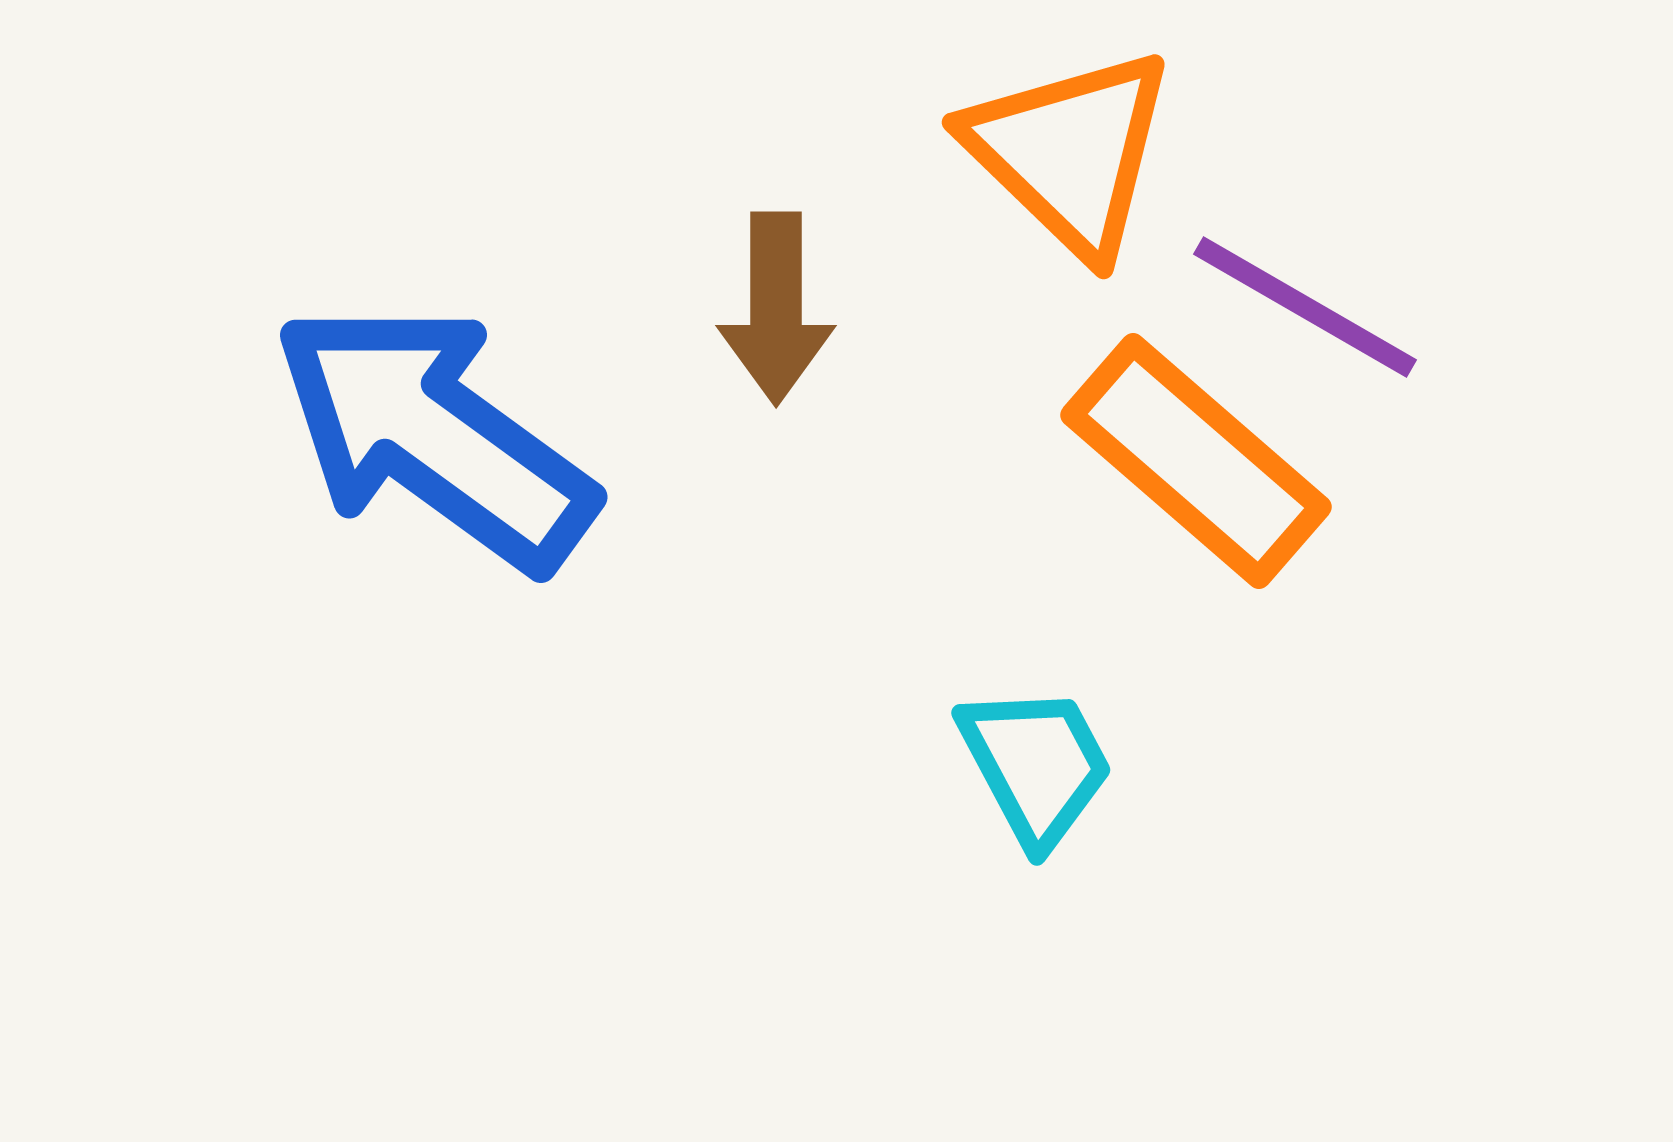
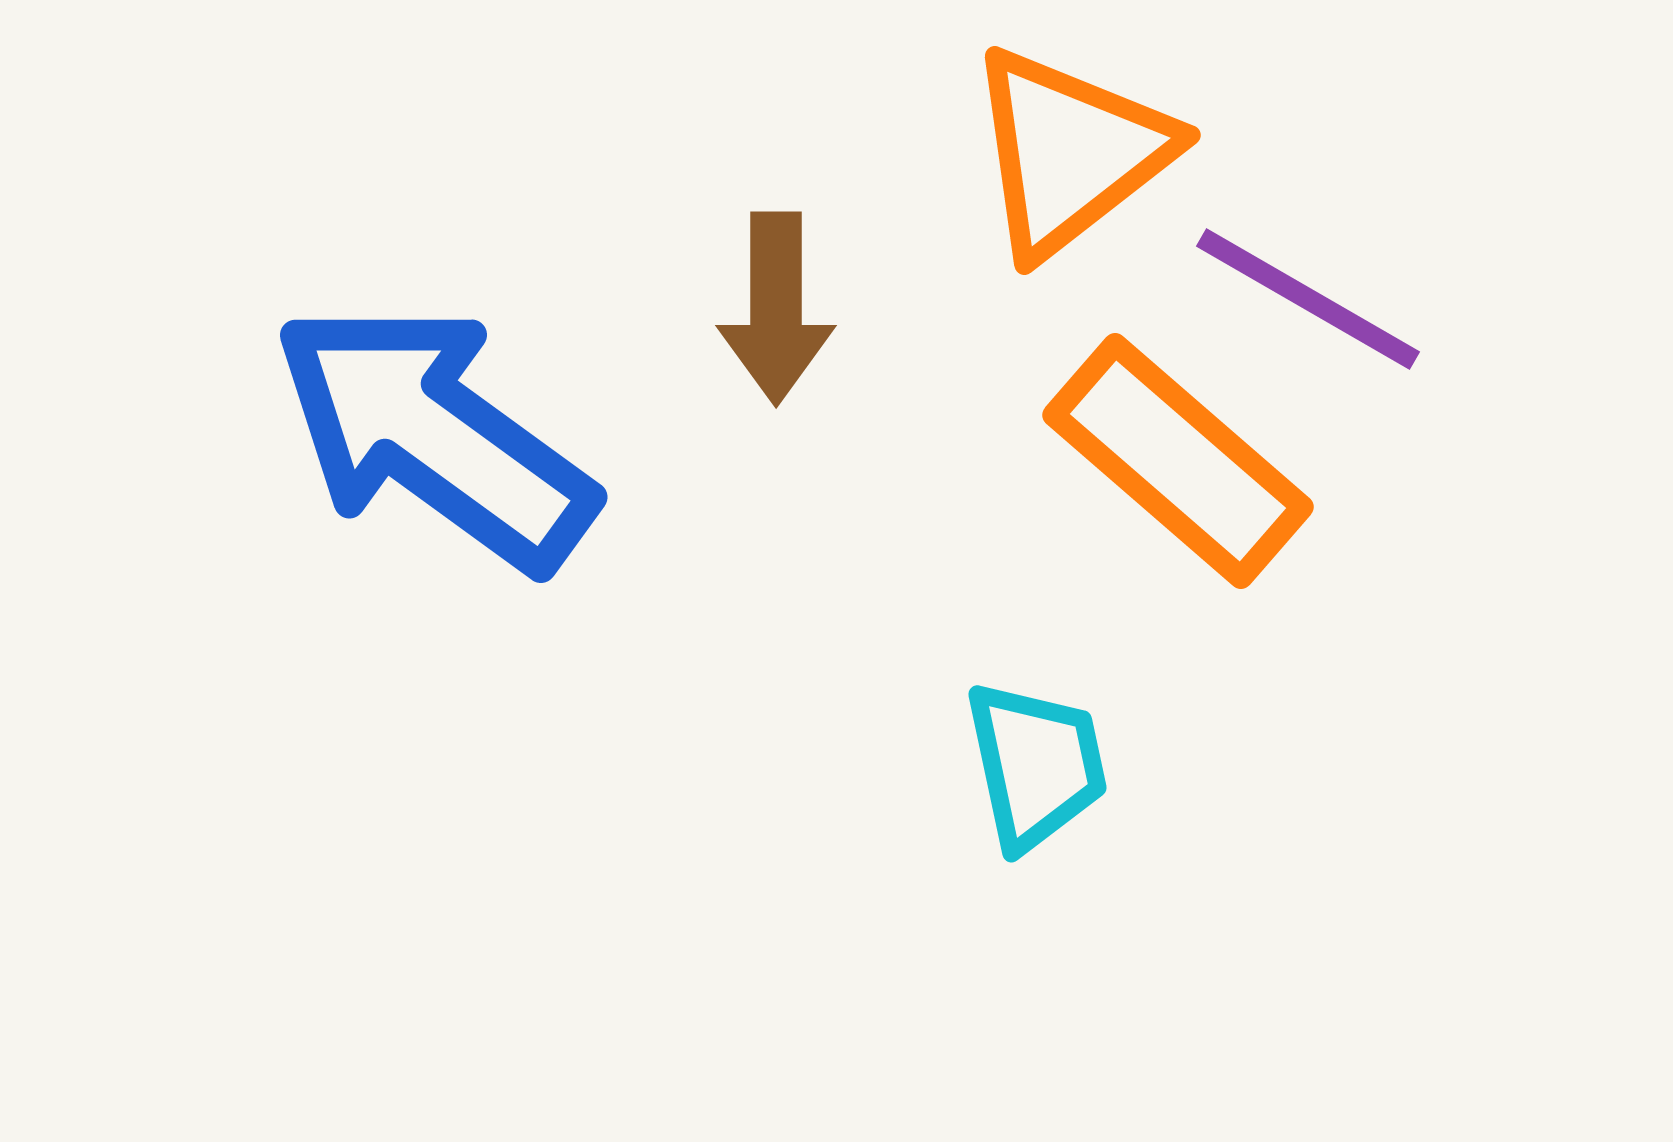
orange triangle: rotated 38 degrees clockwise
purple line: moved 3 px right, 8 px up
orange rectangle: moved 18 px left
cyan trapezoid: rotated 16 degrees clockwise
